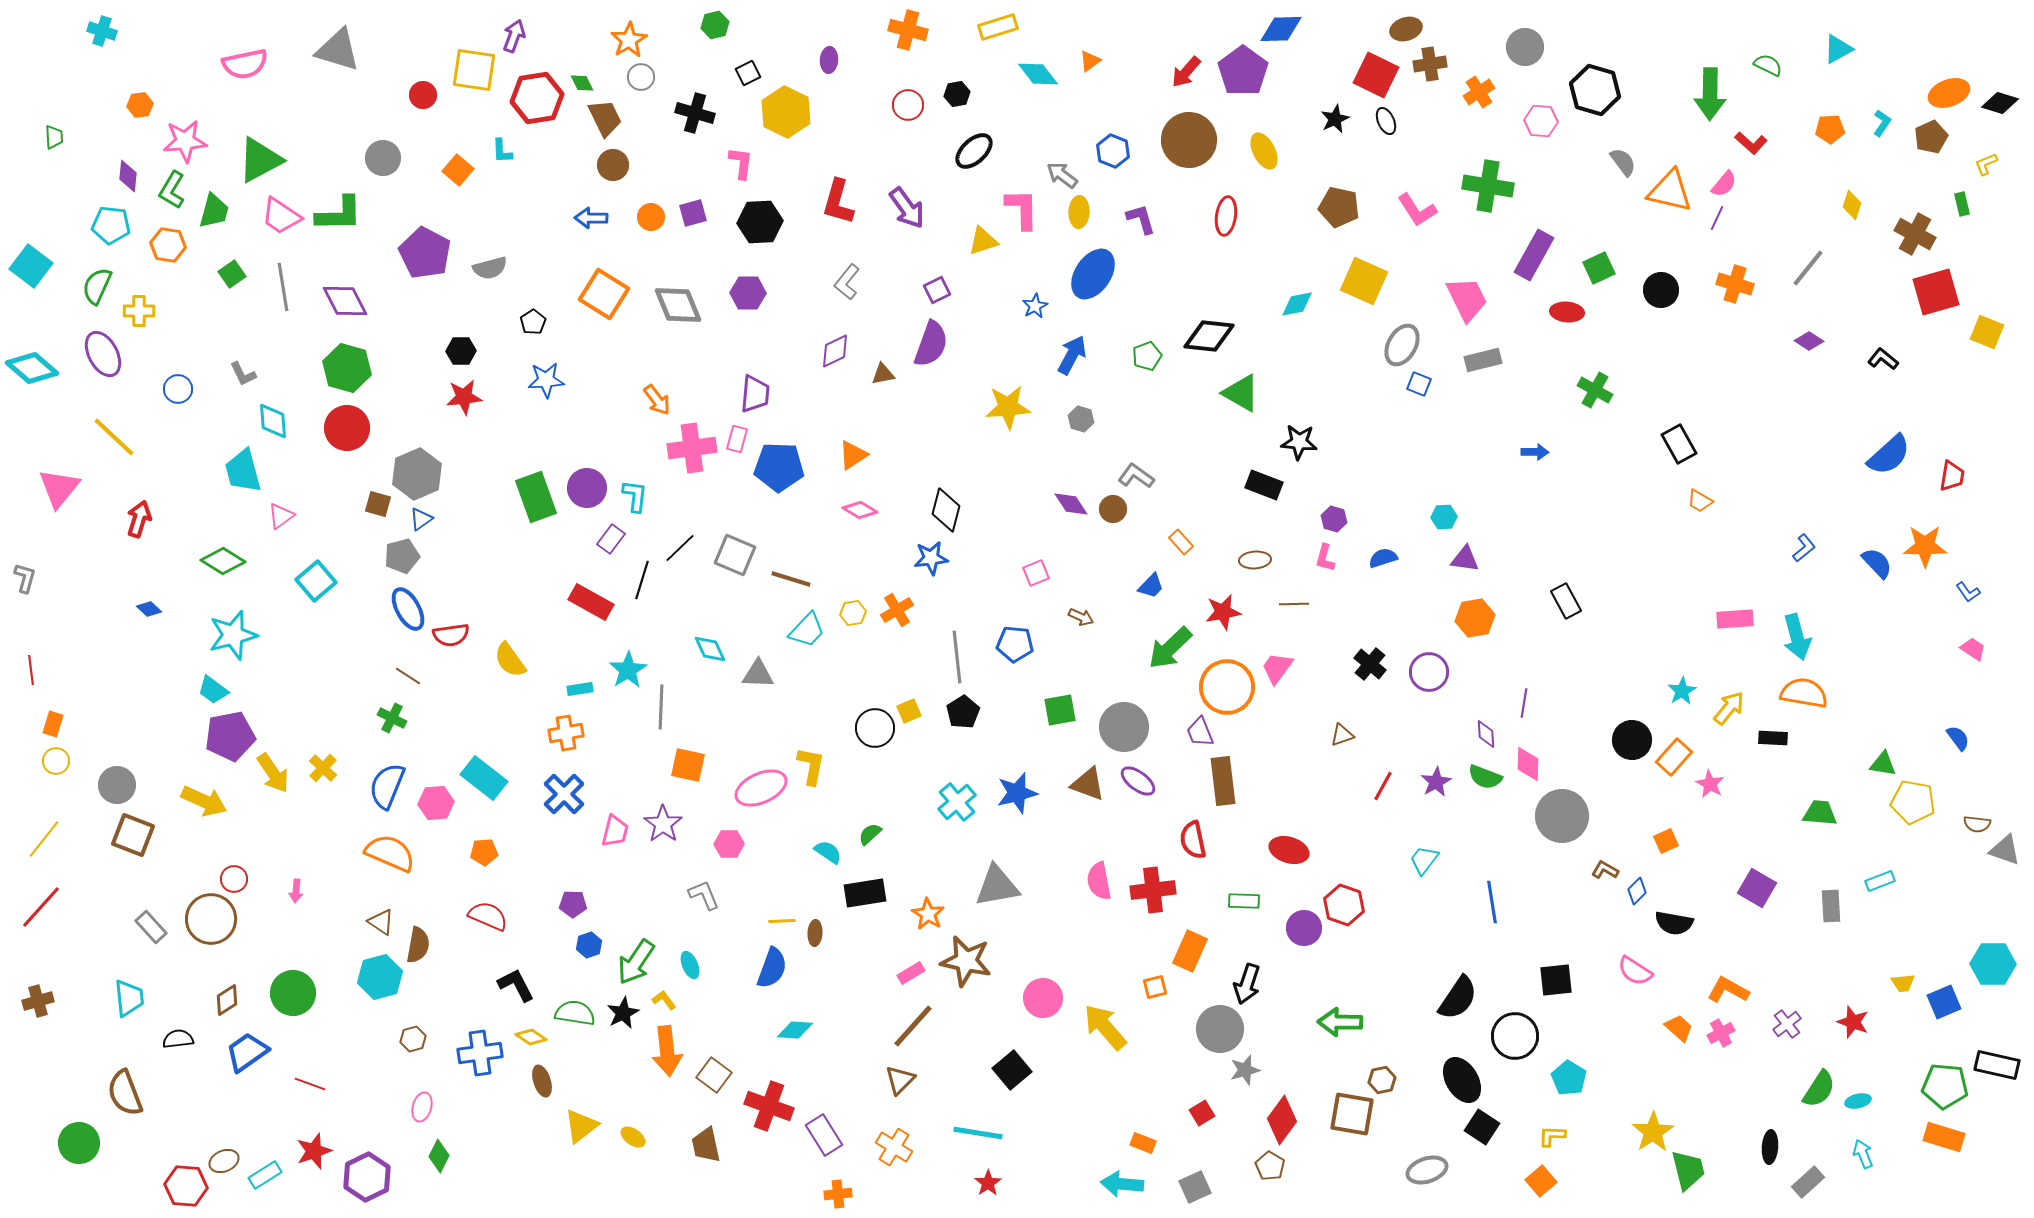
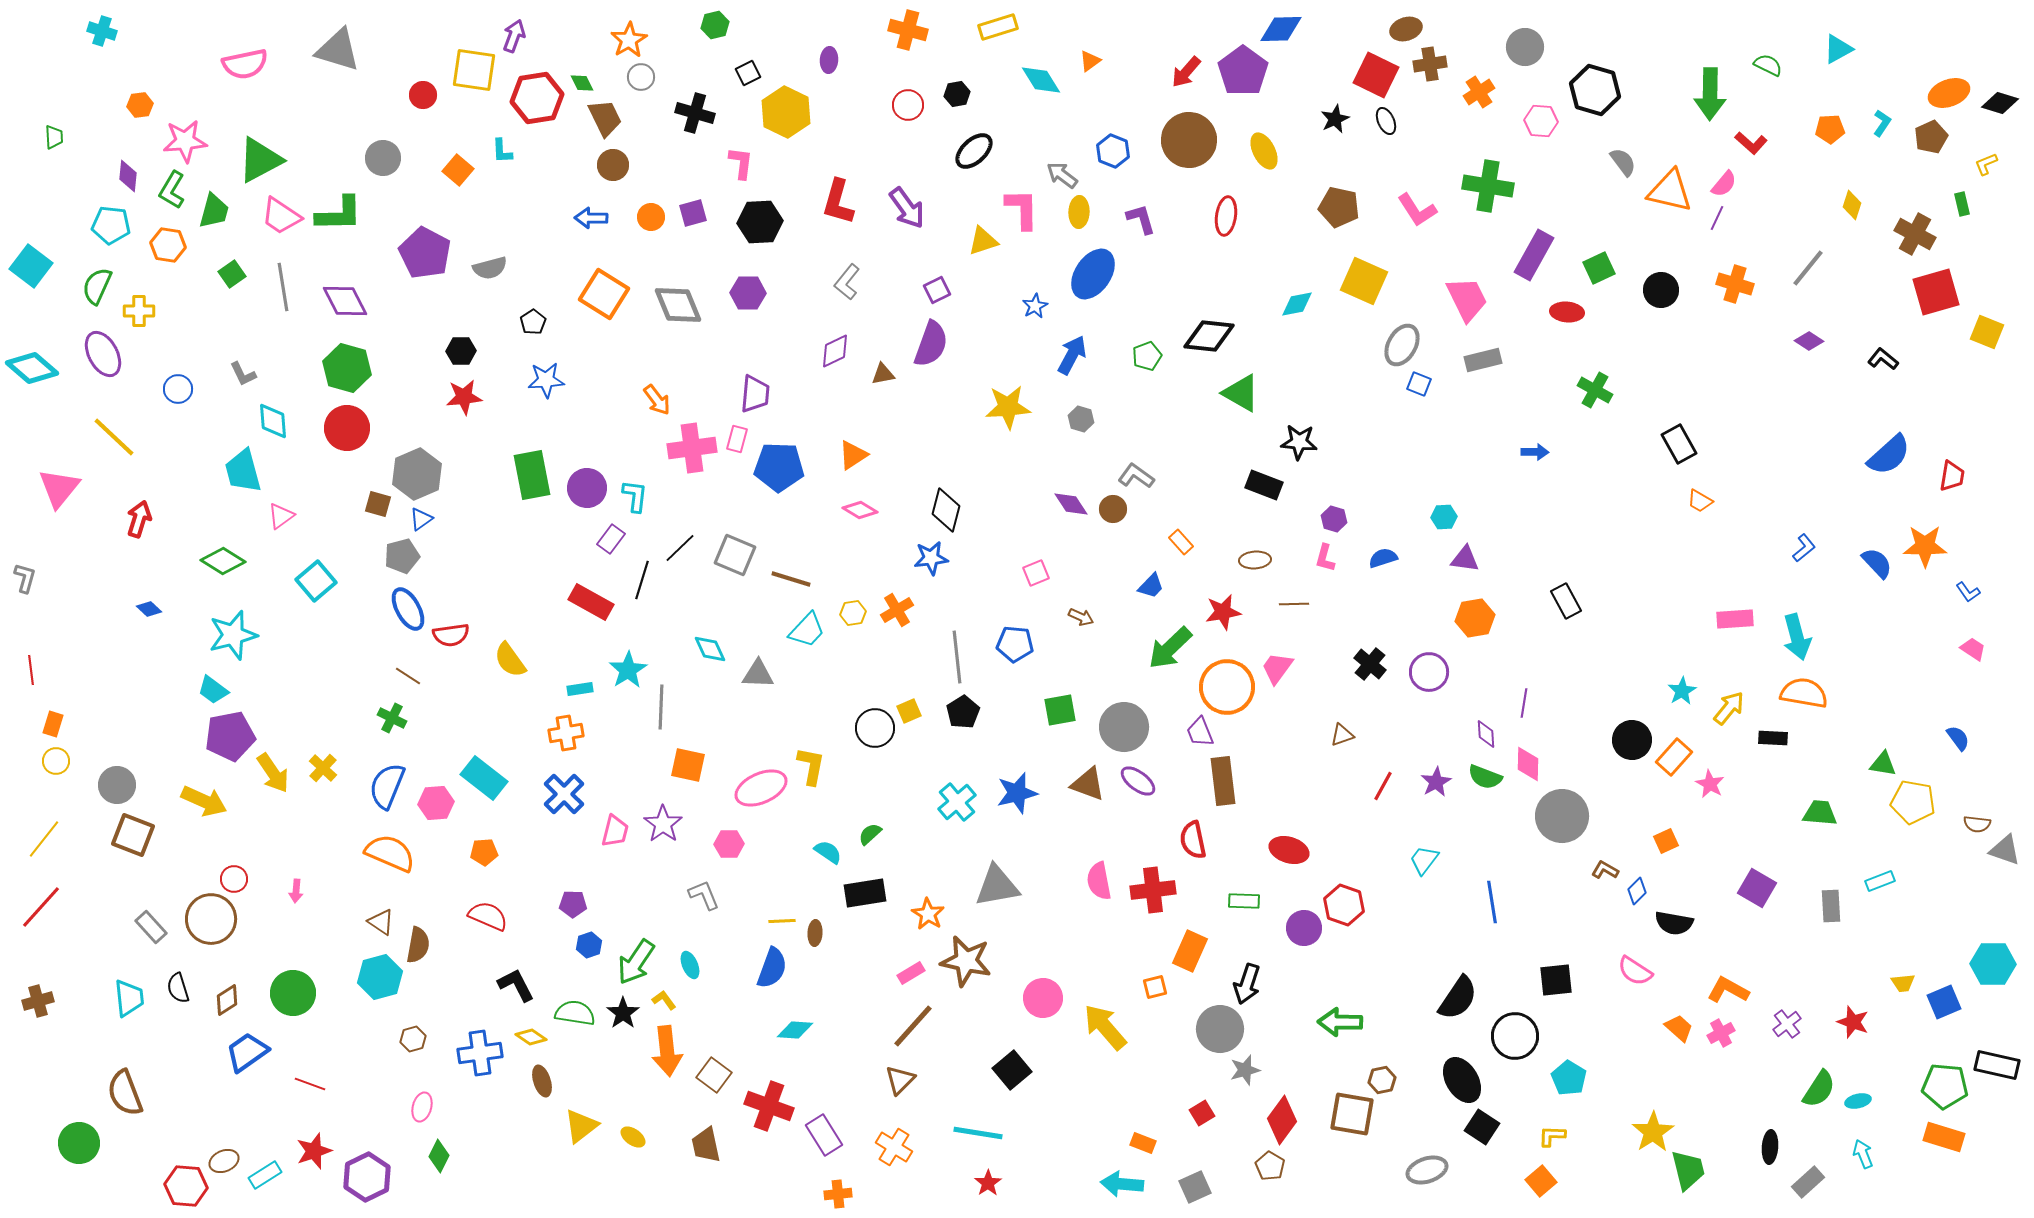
cyan diamond at (1038, 74): moved 3 px right, 6 px down; rotated 6 degrees clockwise
green rectangle at (536, 497): moved 4 px left, 22 px up; rotated 9 degrees clockwise
black star at (623, 1013): rotated 8 degrees counterclockwise
black semicircle at (178, 1039): moved 51 px up; rotated 100 degrees counterclockwise
